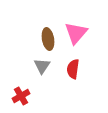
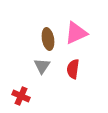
pink triangle: rotated 25 degrees clockwise
red cross: rotated 36 degrees counterclockwise
